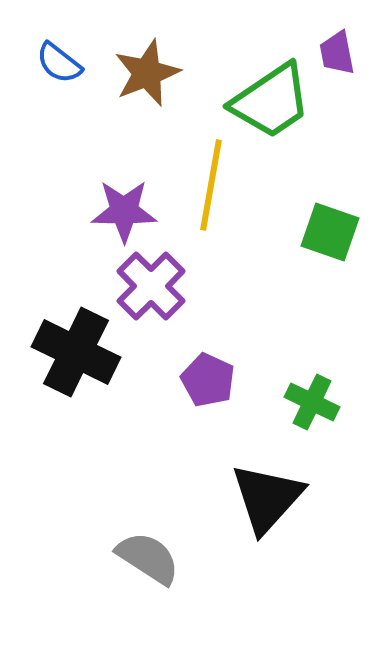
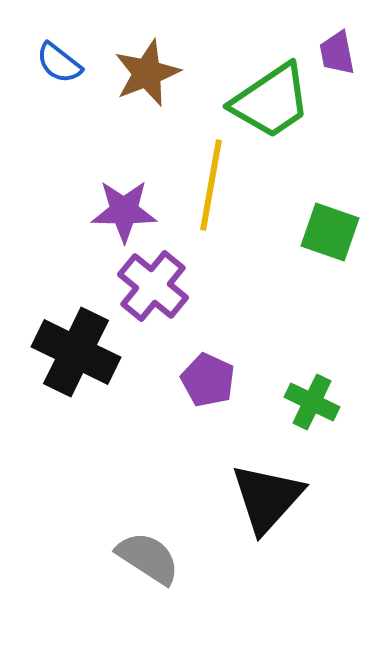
purple cross: moved 2 px right; rotated 6 degrees counterclockwise
